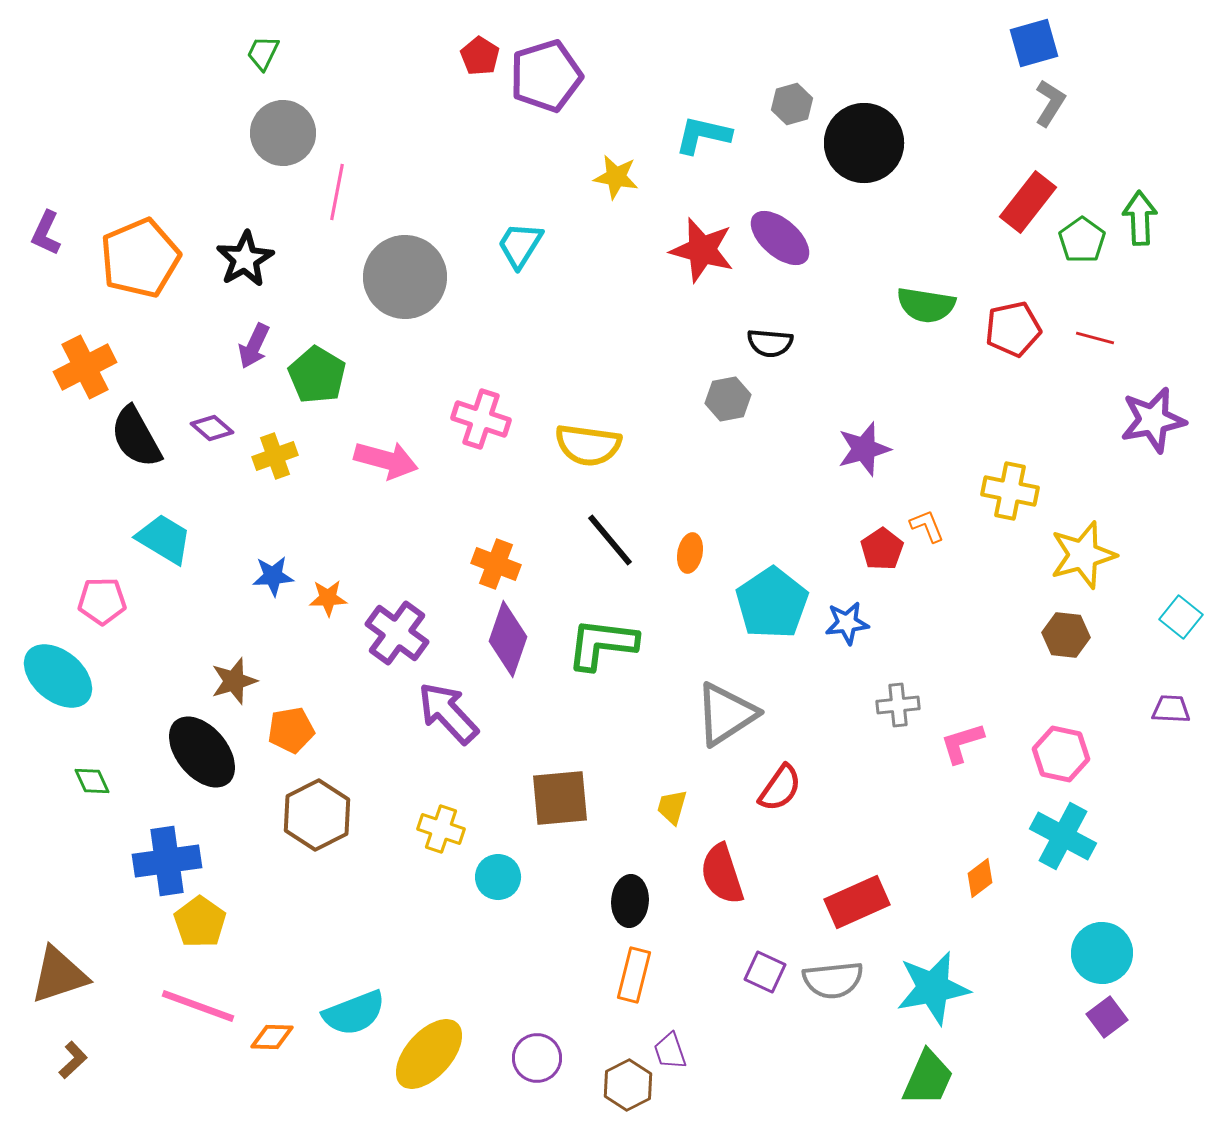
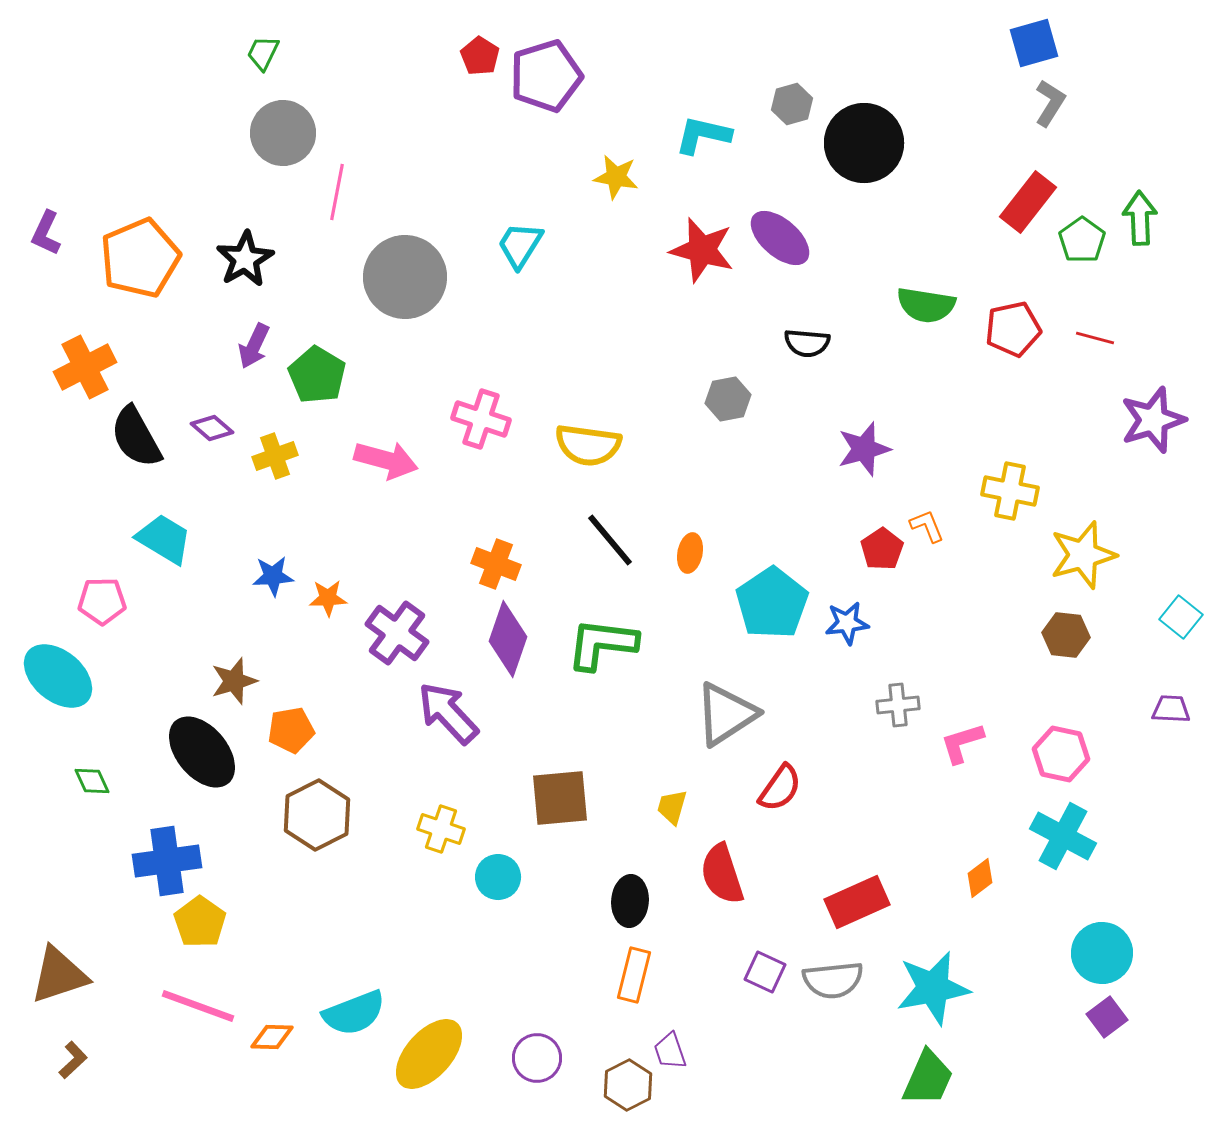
black semicircle at (770, 343): moved 37 px right
purple star at (1153, 420): rotated 6 degrees counterclockwise
